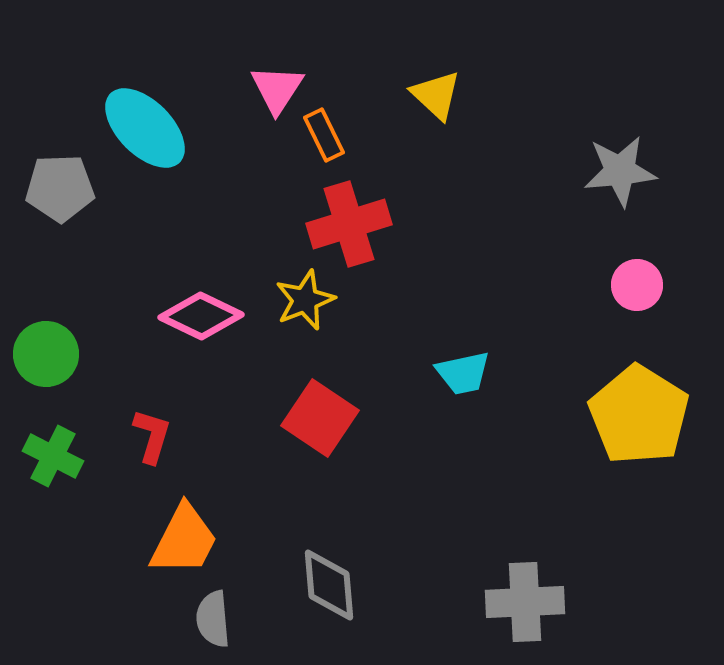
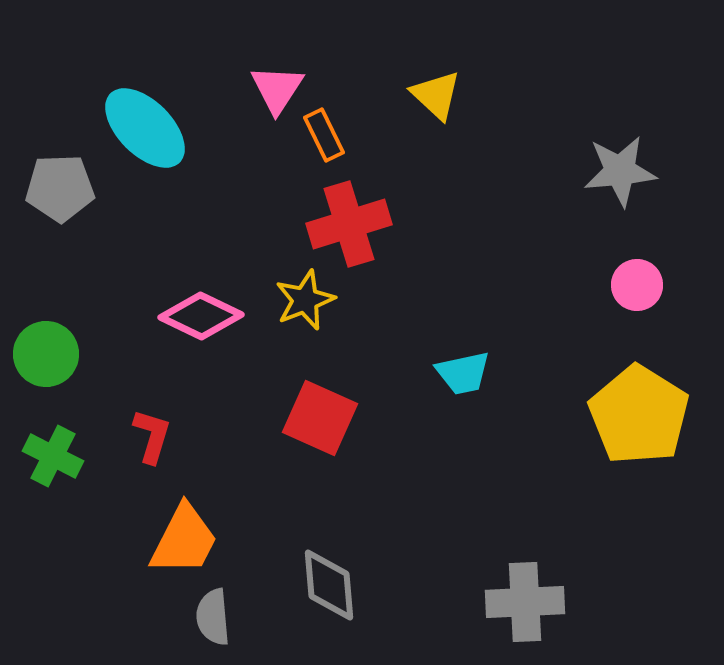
red square: rotated 10 degrees counterclockwise
gray semicircle: moved 2 px up
